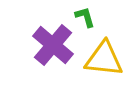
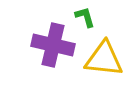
purple cross: rotated 27 degrees counterclockwise
